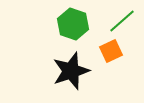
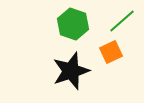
orange square: moved 1 px down
